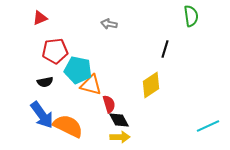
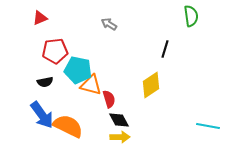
gray arrow: rotated 21 degrees clockwise
red semicircle: moved 5 px up
cyan line: rotated 35 degrees clockwise
